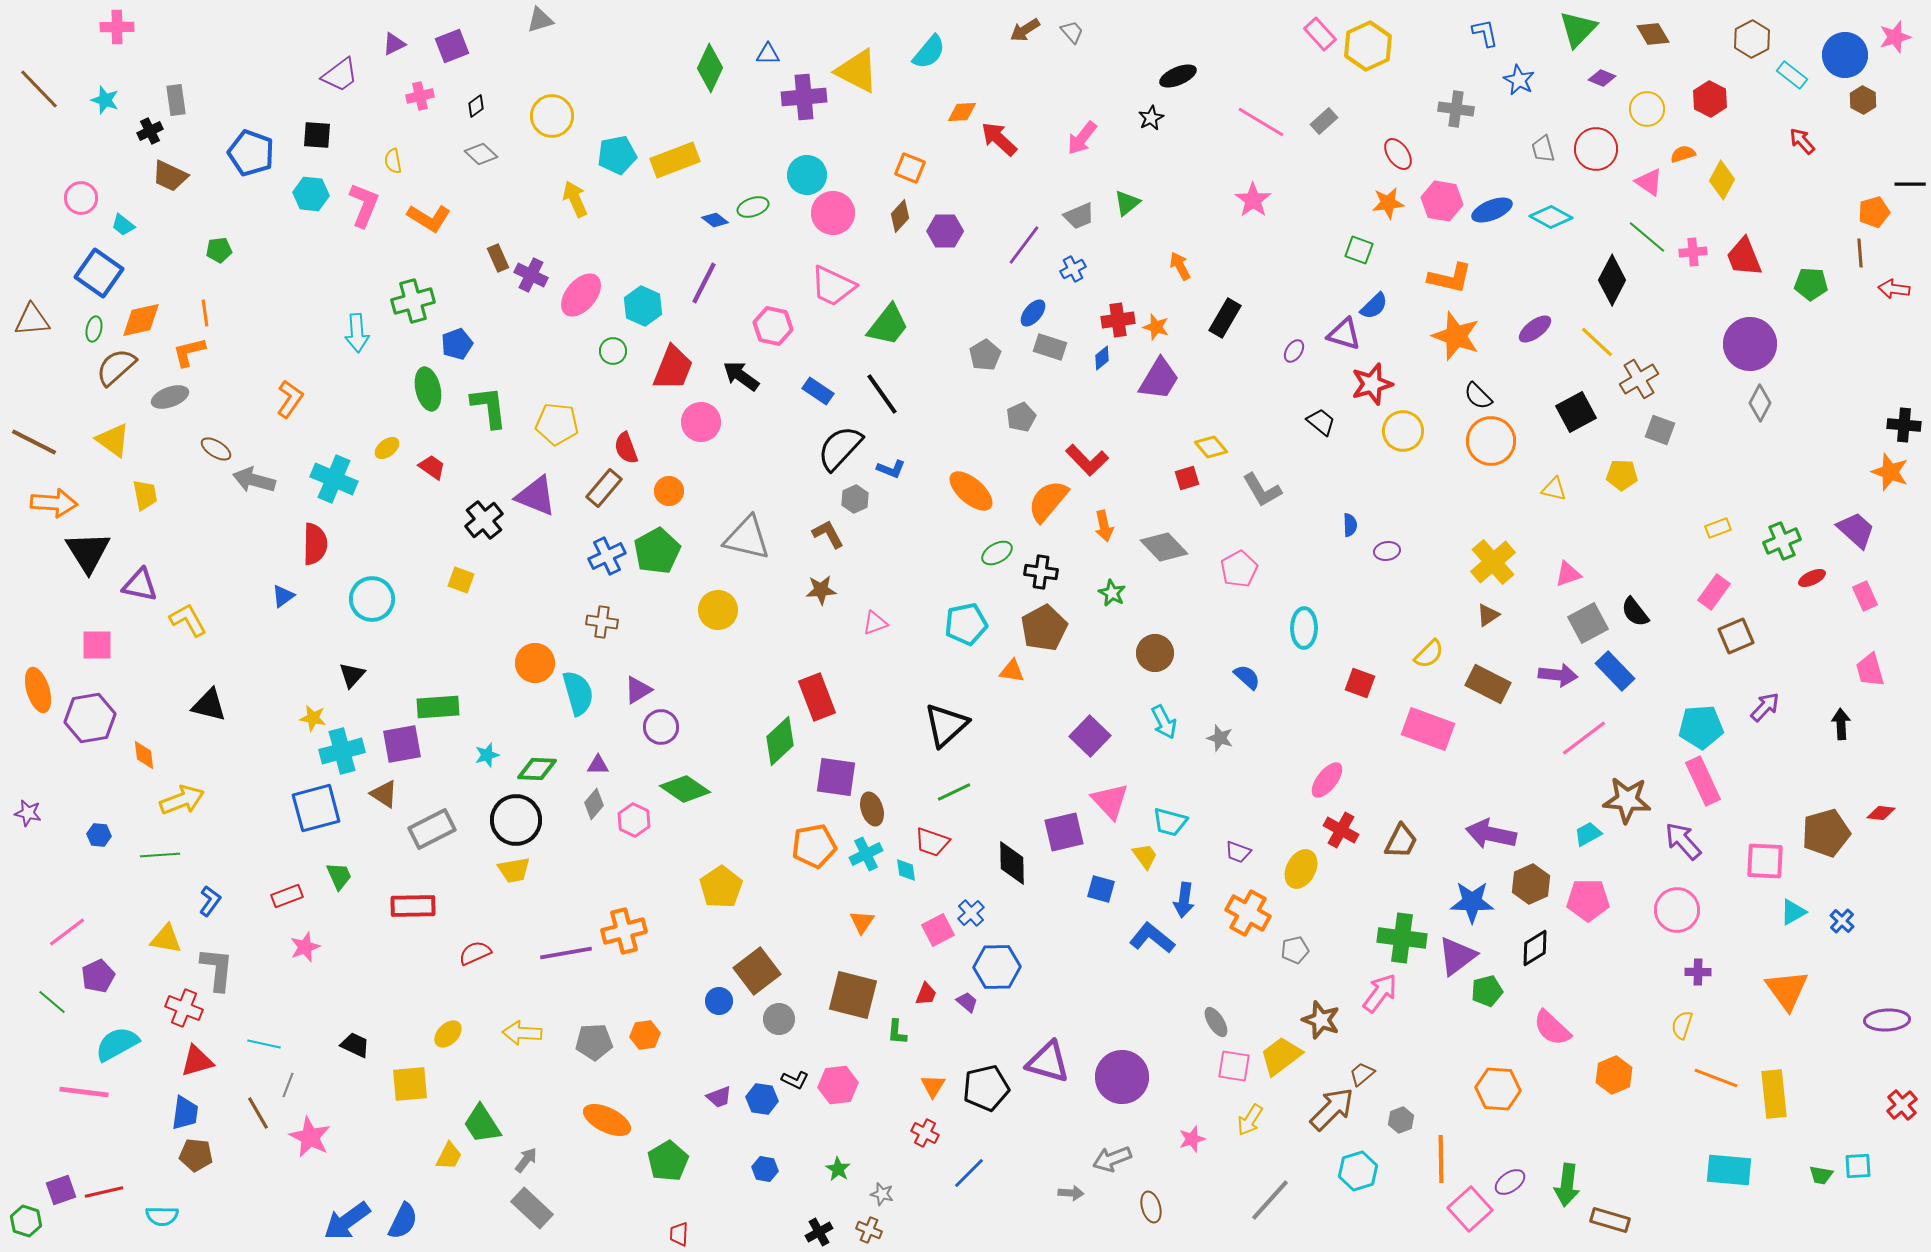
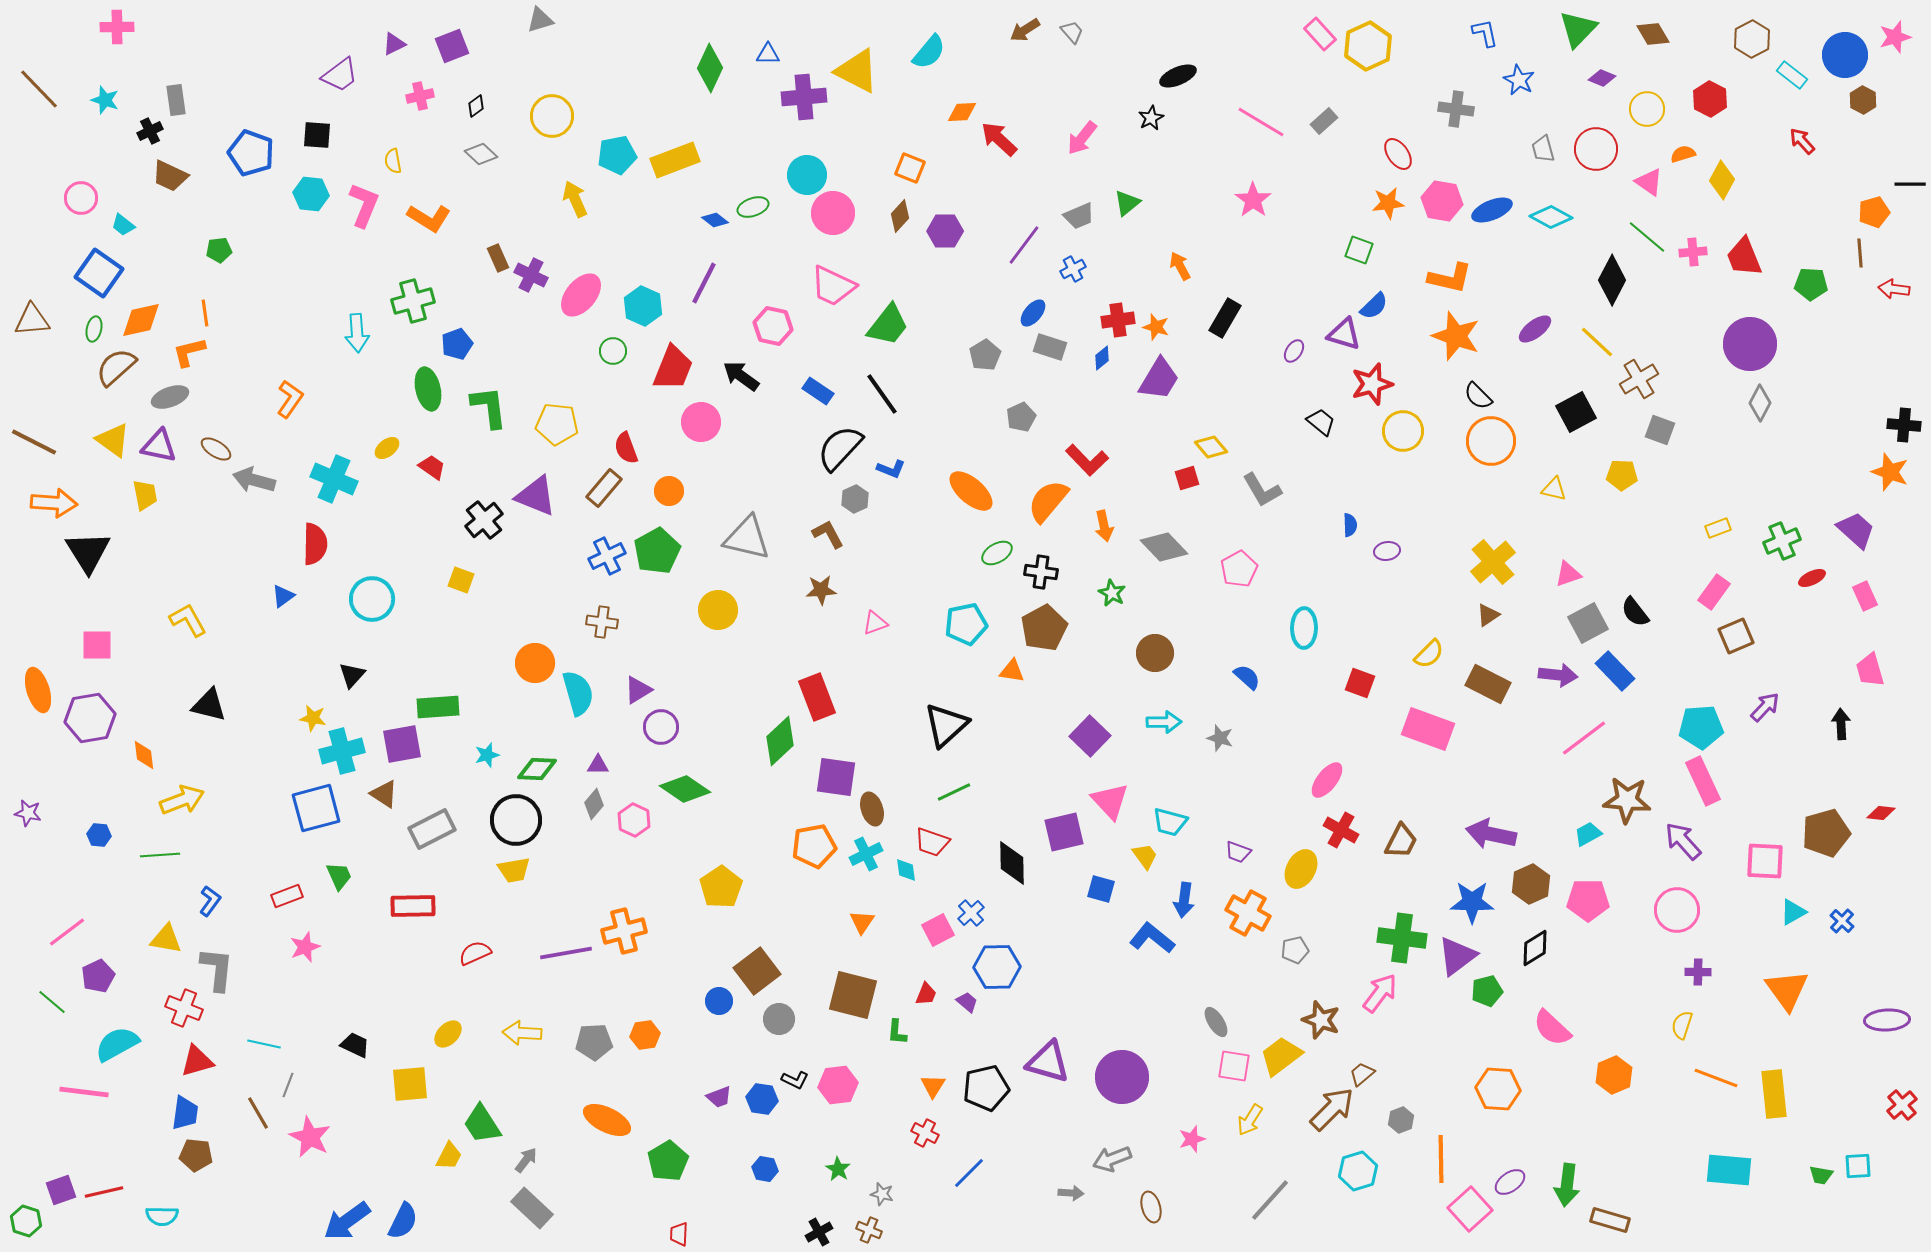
purple triangle at (140, 585): moved 19 px right, 139 px up
cyan arrow at (1164, 722): rotated 64 degrees counterclockwise
